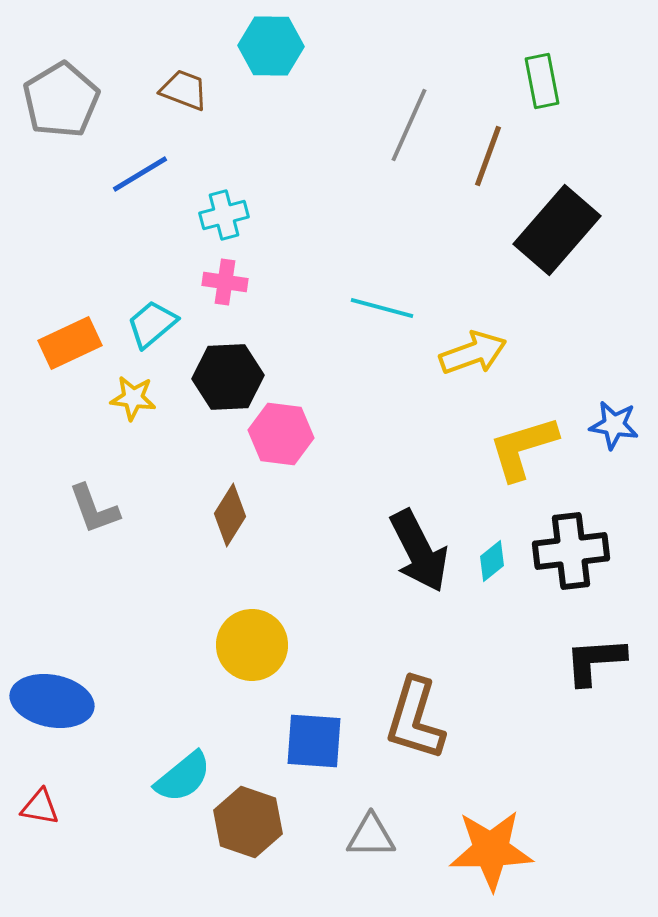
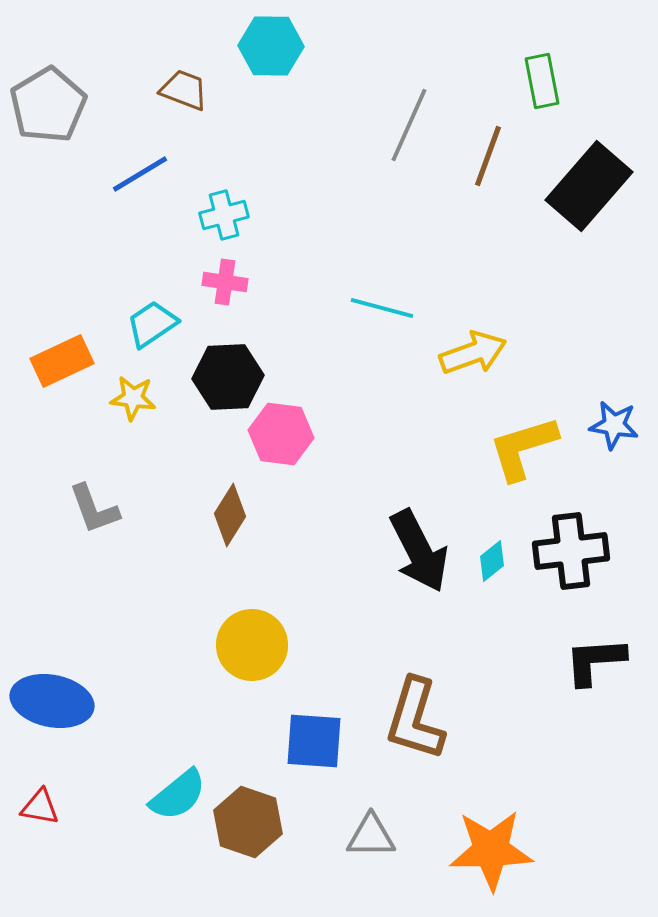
gray pentagon: moved 13 px left, 5 px down
black rectangle: moved 32 px right, 44 px up
cyan trapezoid: rotated 6 degrees clockwise
orange rectangle: moved 8 px left, 18 px down
cyan semicircle: moved 5 px left, 18 px down
